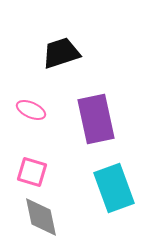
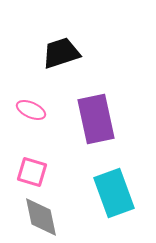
cyan rectangle: moved 5 px down
